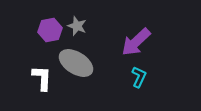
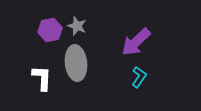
gray ellipse: rotated 52 degrees clockwise
cyan L-shape: rotated 10 degrees clockwise
